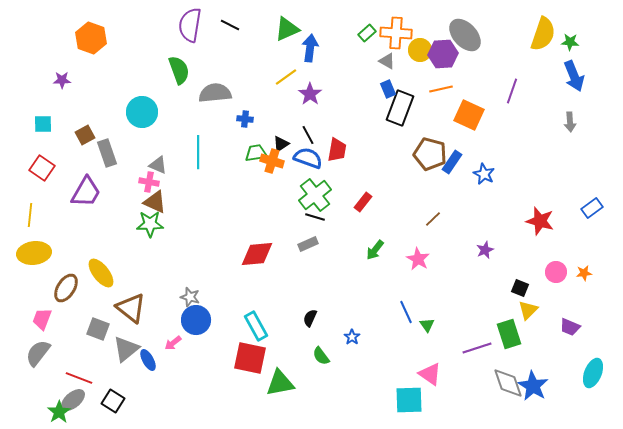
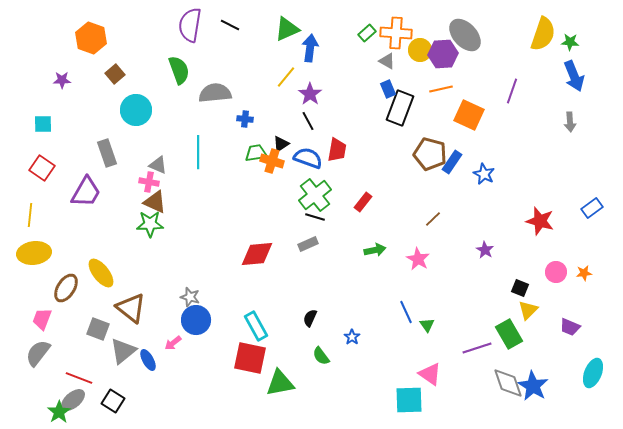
yellow line at (286, 77): rotated 15 degrees counterclockwise
cyan circle at (142, 112): moved 6 px left, 2 px up
brown square at (85, 135): moved 30 px right, 61 px up; rotated 12 degrees counterclockwise
black line at (308, 135): moved 14 px up
green arrow at (375, 250): rotated 140 degrees counterclockwise
purple star at (485, 250): rotated 18 degrees counterclockwise
green rectangle at (509, 334): rotated 12 degrees counterclockwise
gray triangle at (126, 349): moved 3 px left, 2 px down
